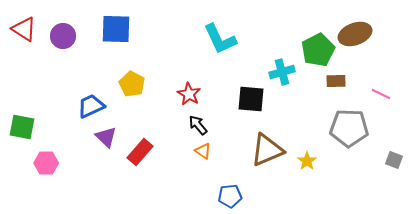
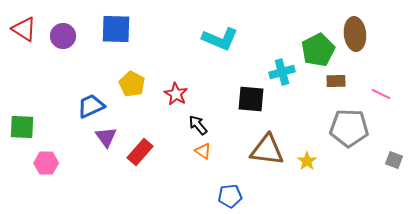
brown ellipse: rotated 76 degrees counterclockwise
cyan L-shape: rotated 42 degrees counterclockwise
red star: moved 13 px left
green square: rotated 8 degrees counterclockwise
purple triangle: rotated 10 degrees clockwise
brown triangle: rotated 30 degrees clockwise
